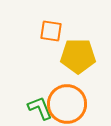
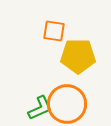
orange square: moved 3 px right
green L-shape: rotated 88 degrees clockwise
